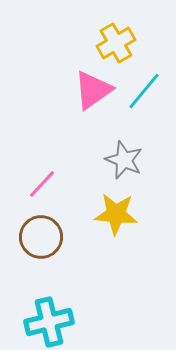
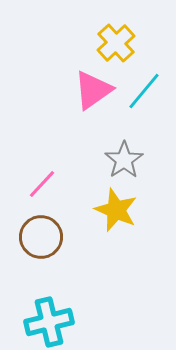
yellow cross: rotated 12 degrees counterclockwise
gray star: rotated 15 degrees clockwise
yellow star: moved 4 px up; rotated 18 degrees clockwise
